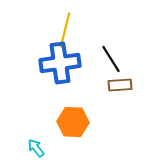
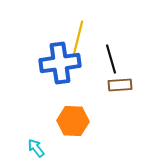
yellow line: moved 13 px right, 8 px down
black line: rotated 16 degrees clockwise
orange hexagon: moved 1 px up
